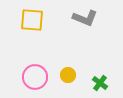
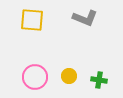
yellow circle: moved 1 px right, 1 px down
green cross: moved 1 px left, 3 px up; rotated 28 degrees counterclockwise
